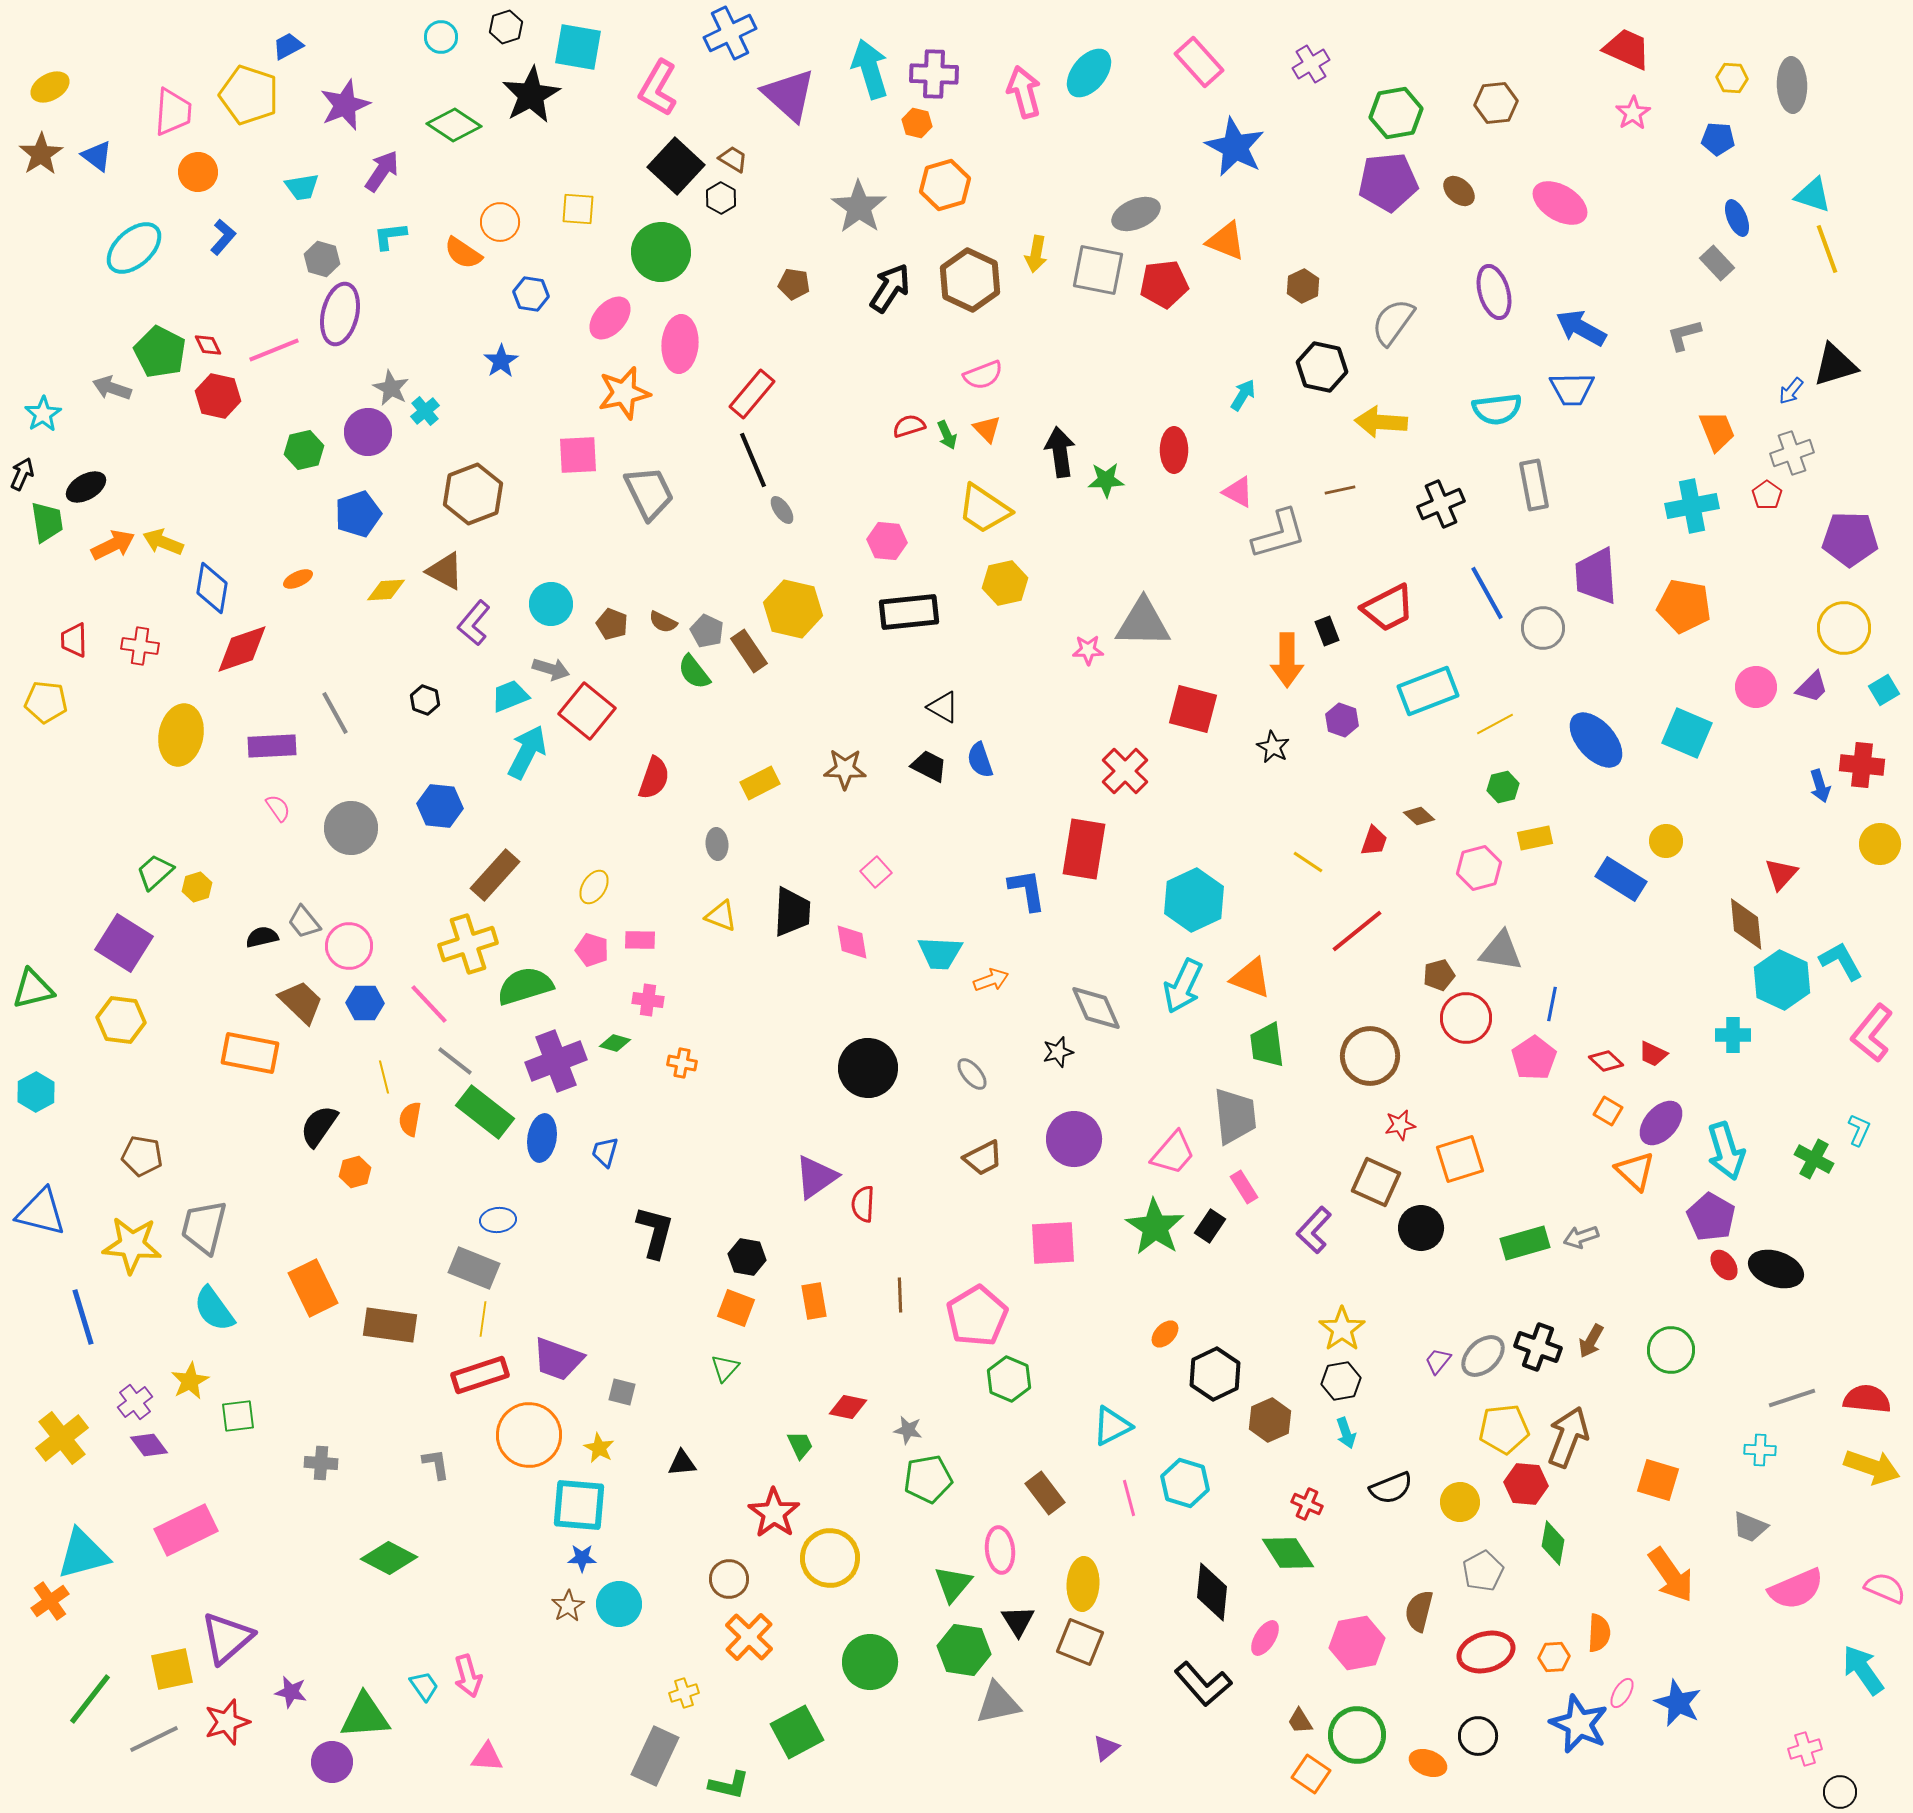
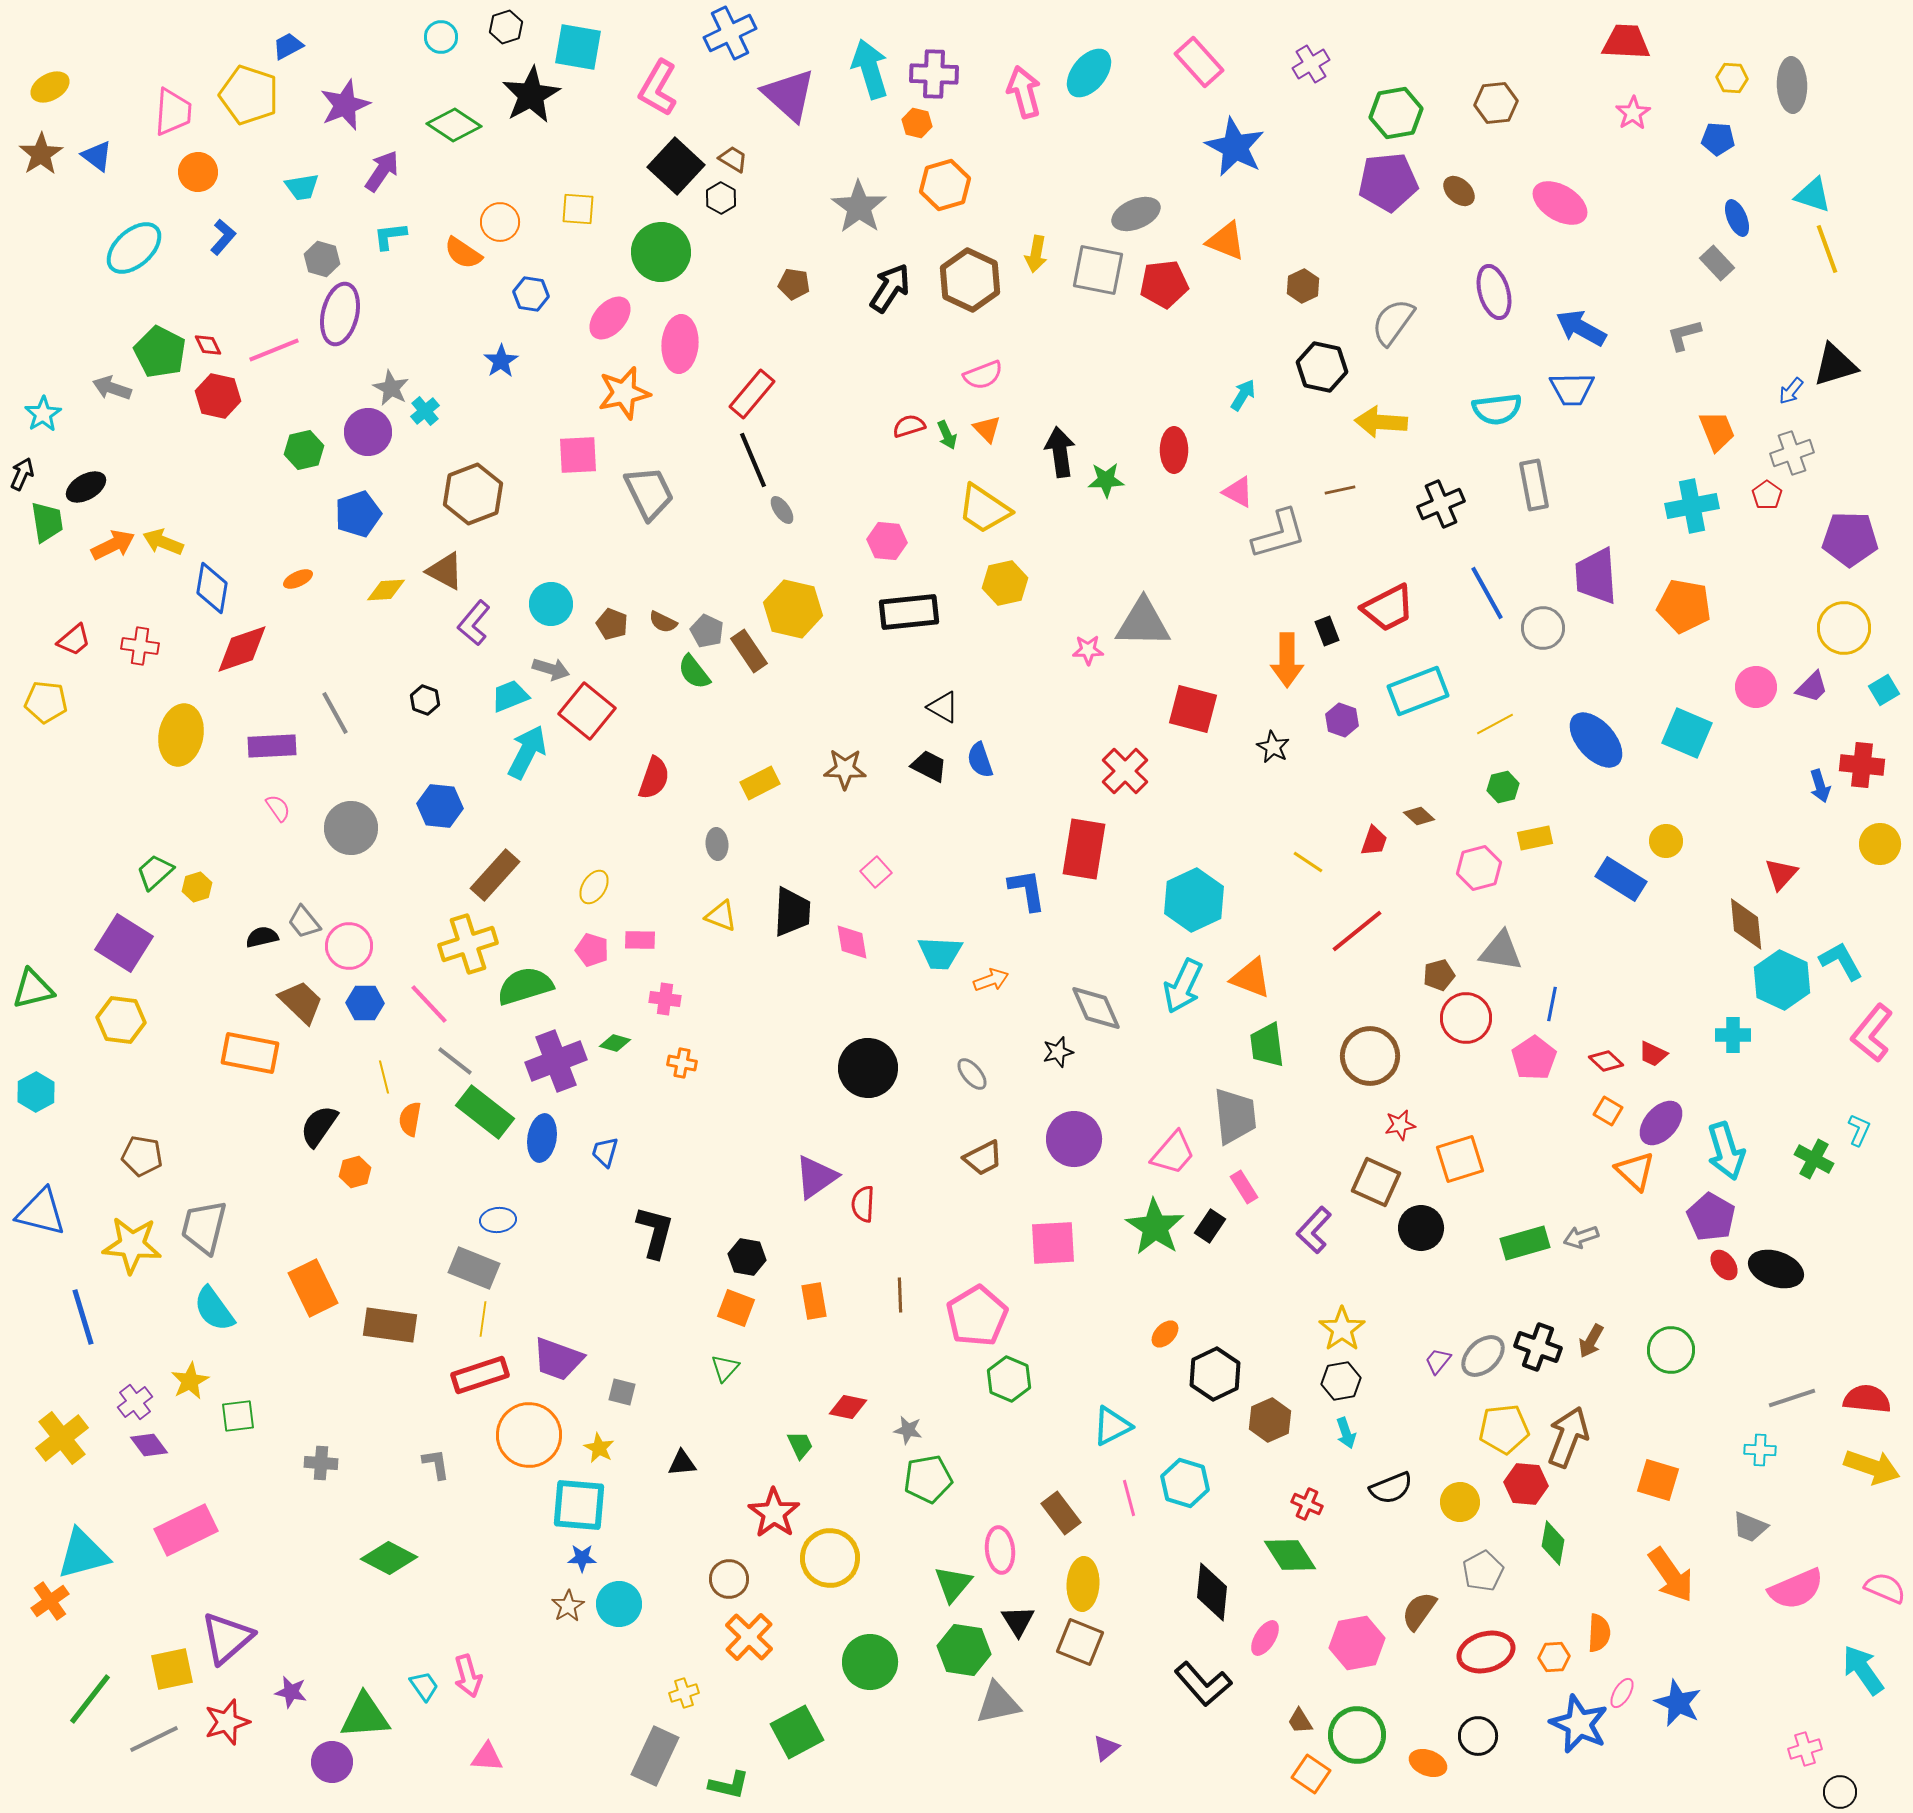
red trapezoid at (1627, 49): moved 1 px left, 7 px up; rotated 21 degrees counterclockwise
red trapezoid at (74, 640): rotated 129 degrees counterclockwise
cyan rectangle at (1428, 691): moved 10 px left
pink cross at (648, 1000): moved 17 px right, 1 px up
brown rectangle at (1045, 1493): moved 16 px right, 20 px down
green diamond at (1288, 1553): moved 2 px right, 2 px down
brown semicircle at (1419, 1611): rotated 21 degrees clockwise
